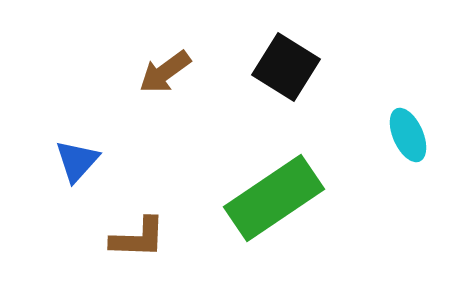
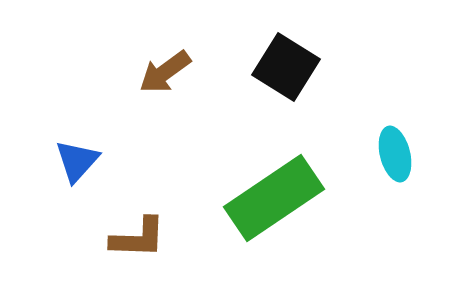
cyan ellipse: moved 13 px left, 19 px down; rotated 10 degrees clockwise
